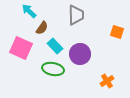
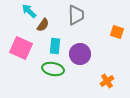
brown semicircle: moved 1 px right, 3 px up
cyan rectangle: rotated 49 degrees clockwise
